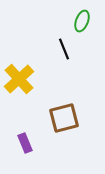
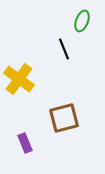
yellow cross: rotated 12 degrees counterclockwise
